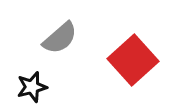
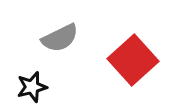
gray semicircle: rotated 15 degrees clockwise
